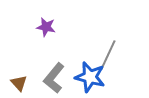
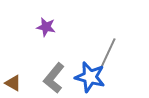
gray line: moved 2 px up
brown triangle: moved 6 px left; rotated 18 degrees counterclockwise
